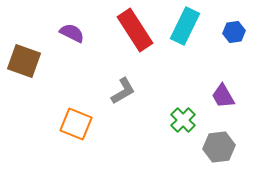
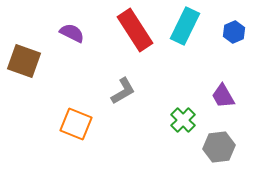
blue hexagon: rotated 15 degrees counterclockwise
